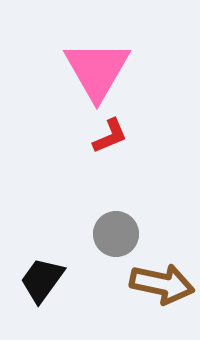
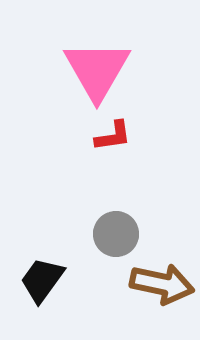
red L-shape: moved 3 px right; rotated 15 degrees clockwise
